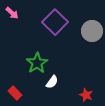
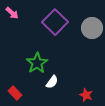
gray circle: moved 3 px up
